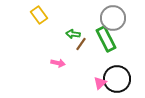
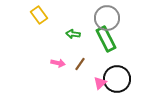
gray circle: moved 6 px left
brown line: moved 1 px left, 20 px down
